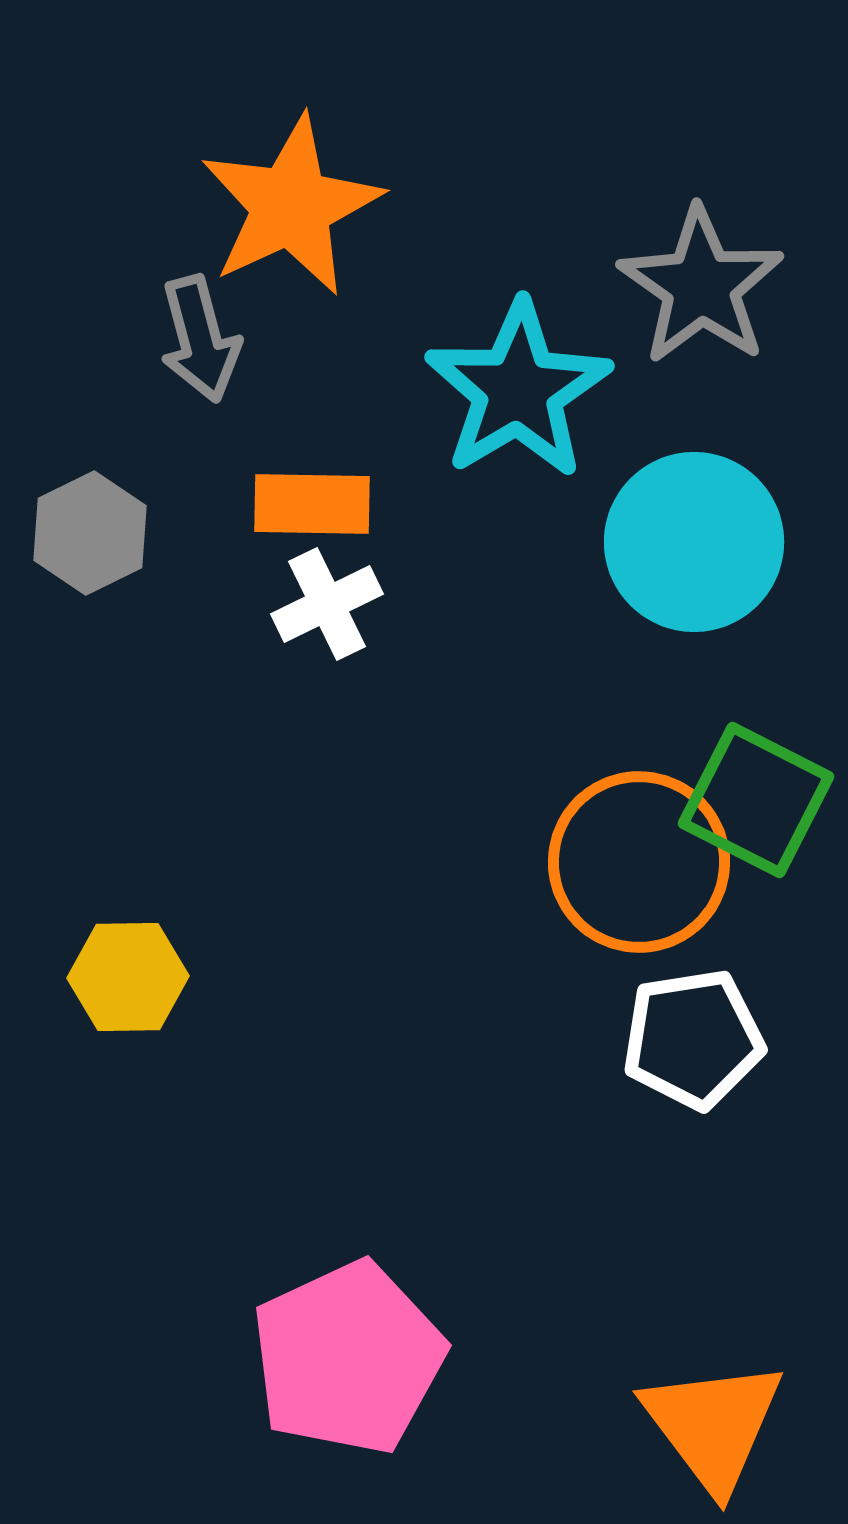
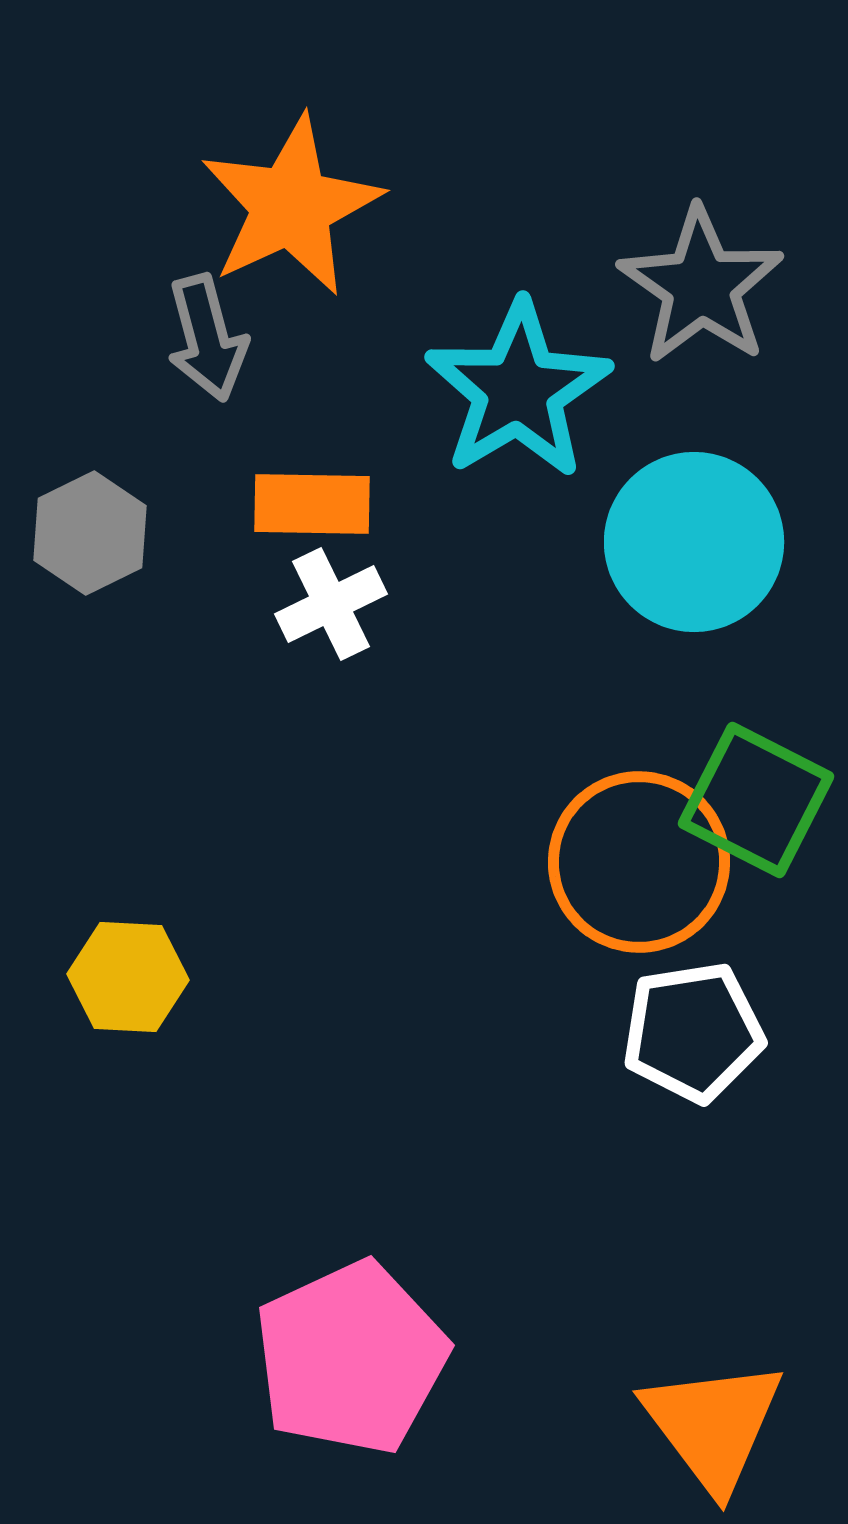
gray arrow: moved 7 px right, 1 px up
white cross: moved 4 px right
yellow hexagon: rotated 4 degrees clockwise
white pentagon: moved 7 px up
pink pentagon: moved 3 px right
